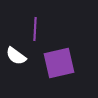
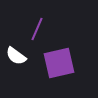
purple line: moved 2 px right; rotated 20 degrees clockwise
